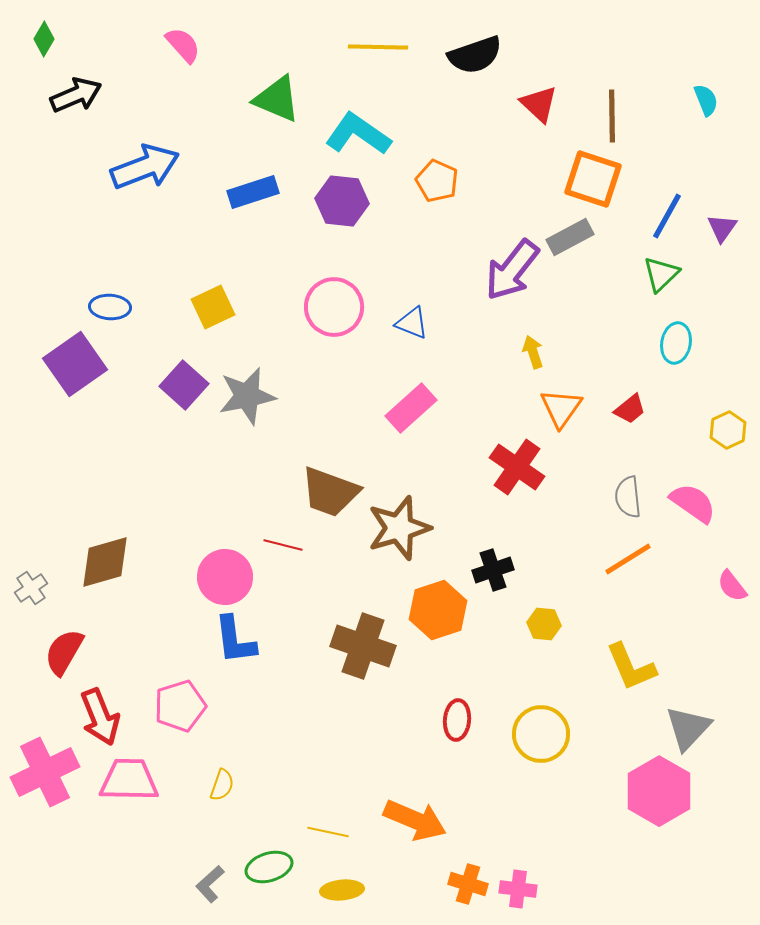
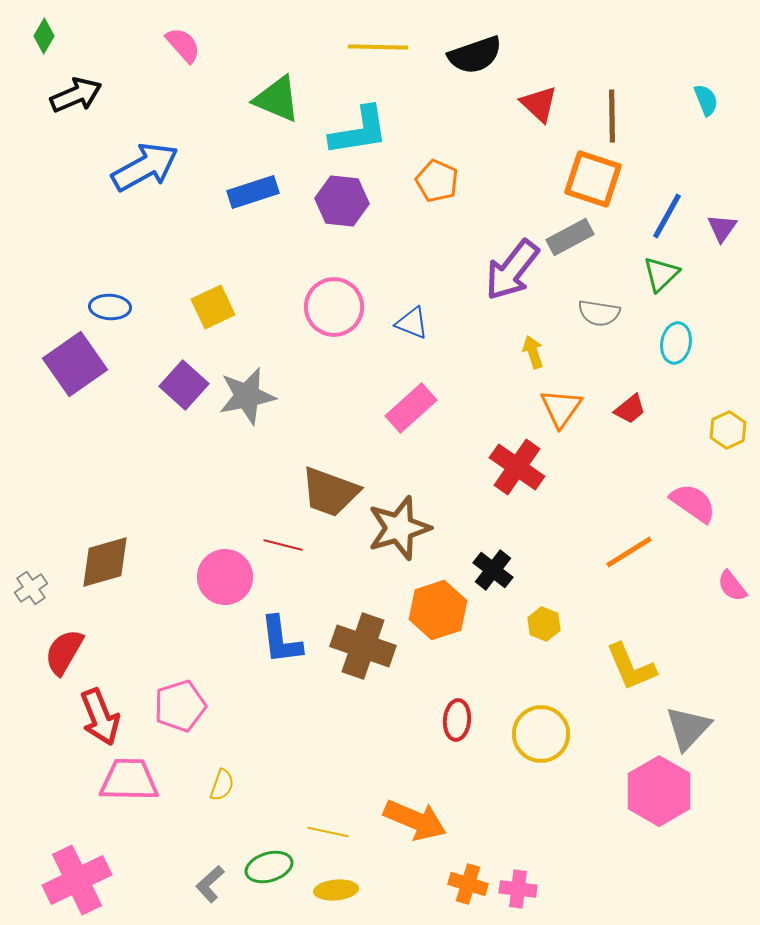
green diamond at (44, 39): moved 3 px up
cyan L-shape at (358, 134): moved 1 px right, 3 px up; rotated 136 degrees clockwise
blue arrow at (145, 167): rotated 8 degrees counterclockwise
gray semicircle at (628, 497): moved 29 px left, 184 px up; rotated 75 degrees counterclockwise
orange line at (628, 559): moved 1 px right, 7 px up
black cross at (493, 570): rotated 33 degrees counterclockwise
yellow hexagon at (544, 624): rotated 16 degrees clockwise
blue L-shape at (235, 640): moved 46 px right
pink cross at (45, 772): moved 32 px right, 108 px down
yellow ellipse at (342, 890): moved 6 px left
